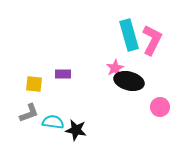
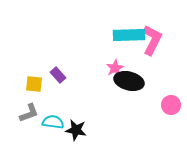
cyan rectangle: rotated 76 degrees counterclockwise
purple rectangle: moved 5 px left, 1 px down; rotated 49 degrees clockwise
pink circle: moved 11 px right, 2 px up
